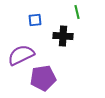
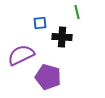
blue square: moved 5 px right, 3 px down
black cross: moved 1 px left, 1 px down
purple pentagon: moved 5 px right, 1 px up; rotated 25 degrees clockwise
